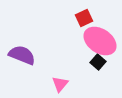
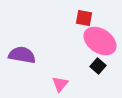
red square: rotated 36 degrees clockwise
purple semicircle: rotated 12 degrees counterclockwise
black square: moved 4 px down
